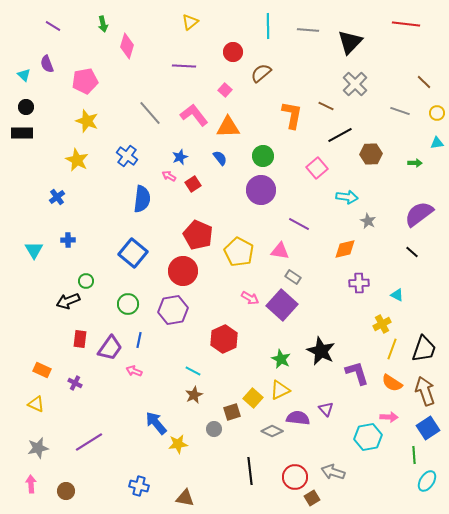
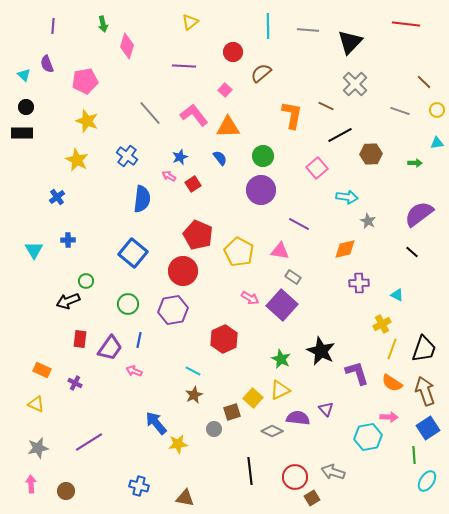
purple line at (53, 26): rotated 63 degrees clockwise
yellow circle at (437, 113): moved 3 px up
